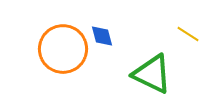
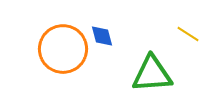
green triangle: rotated 30 degrees counterclockwise
